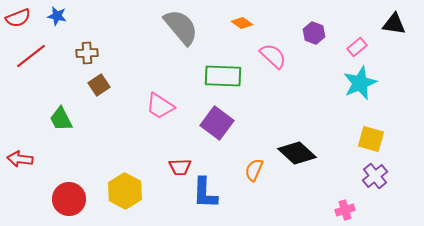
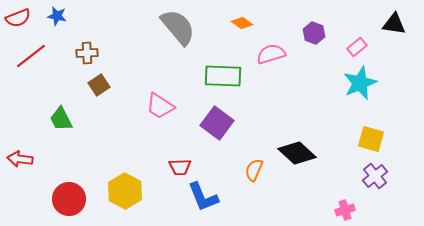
gray semicircle: moved 3 px left
pink semicircle: moved 2 px left, 2 px up; rotated 60 degrees counterclockwise
blue L-shape: moved 2 px left, 4 px down; rotated 24 degrees counterclockwise
